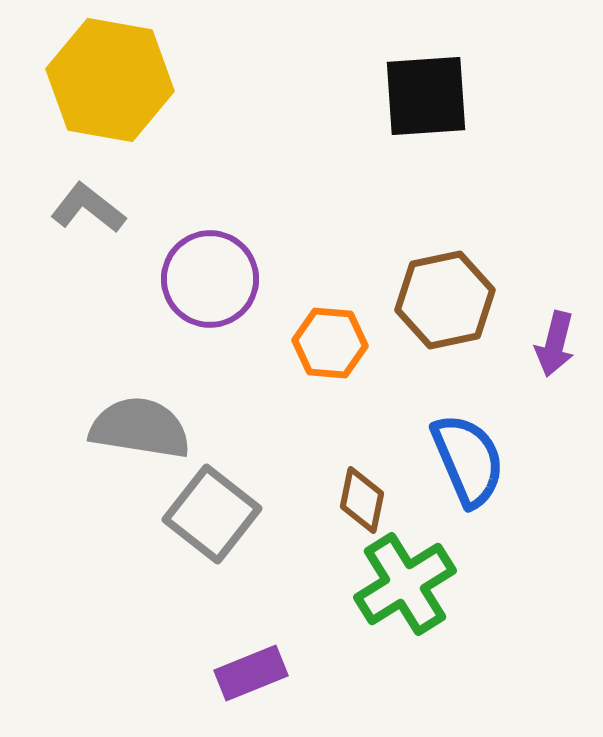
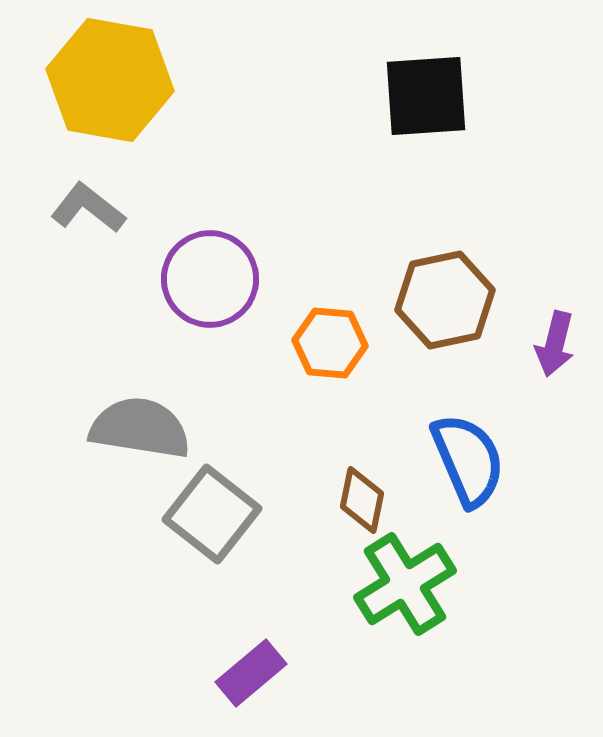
purple rectangle: rotated 18 degrees counterclockwise
